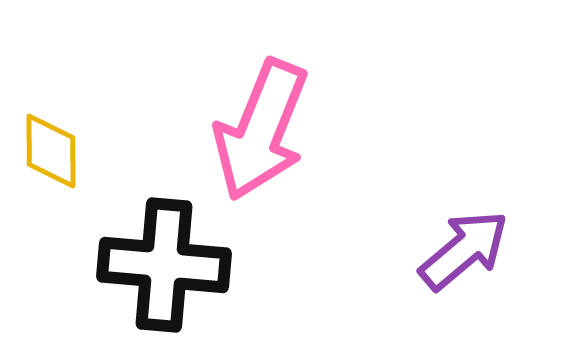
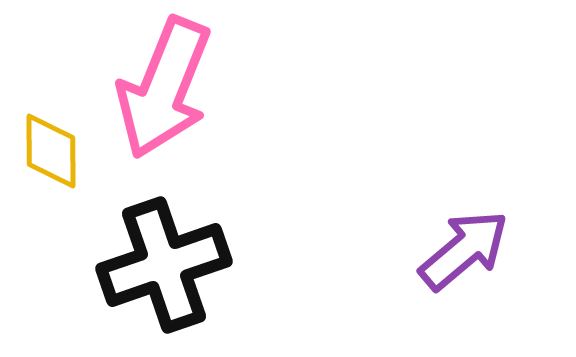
pink arrow: moved 97 px left, 42 px up
black cross: rotated 24 degrees counterclockwise
